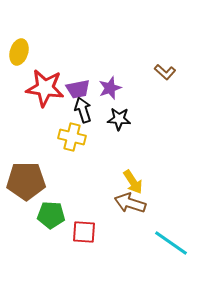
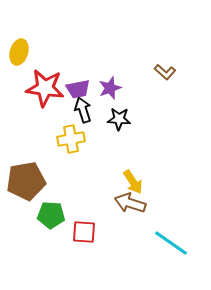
yellow cross: moved 1 px left, 2 px down; rotated 24 degrees counterclockwise
brown pentagon: rotated 9 degrees counterclockwise
